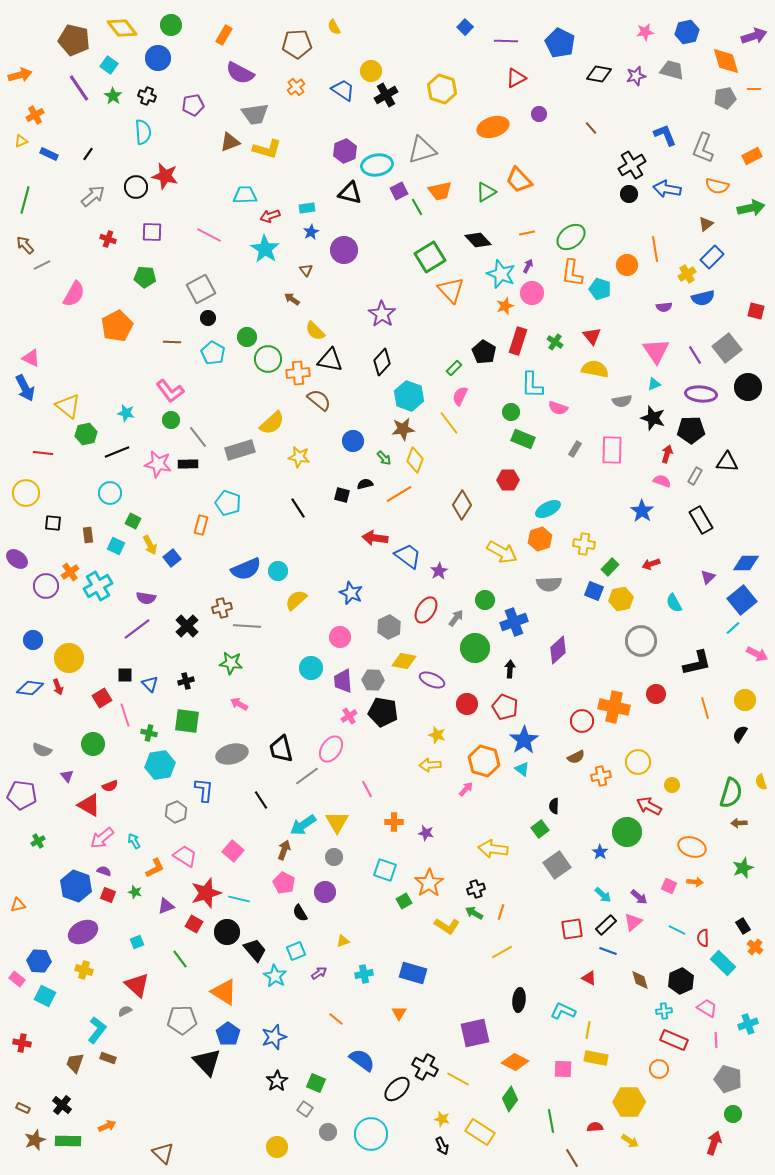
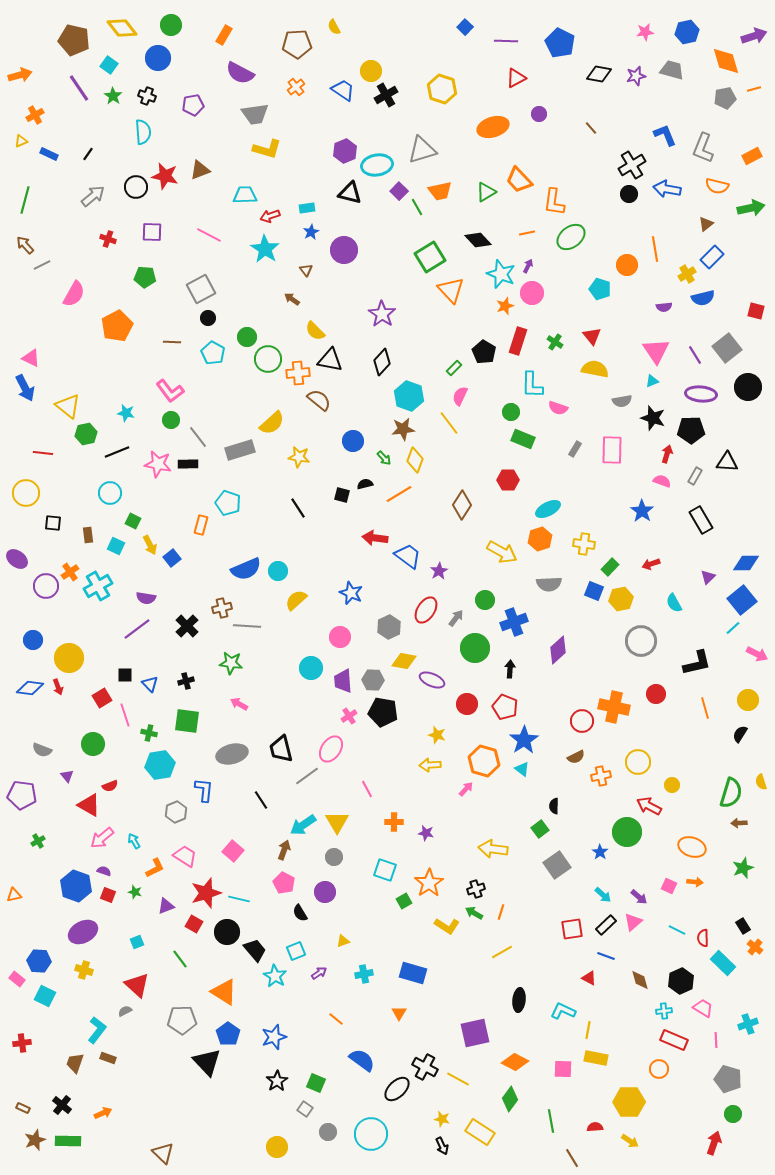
orange line at (754, 89): rotated 16 degrees counterclockwise
brown triangle at (230, 142): moved 30 px left, 28 px down
purple square at (399, 191): rotated 18 degrees counterclockwise
orange L-shape at (572, 273): moved 18 px left, 71 px up
cyan triangle at (654, 384): moved 2 px left, 3 px up
yellow circle at (745, 700): moved 3 px right
orange triangle at (18, 905): moved 4 px left, 10 px up
blue line at (608, 951): moved 2 px left, 5 px down
pink trapezoid at (707, 1008): moved 4 px left
red cross at (22, 1043): rotated 18 degrees counterclockwise
orange arrow at (107, 1126): moved 4 px left, 13 px up
